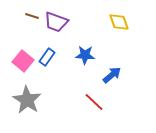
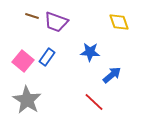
blue star: moved 5 px right, 3 px up
